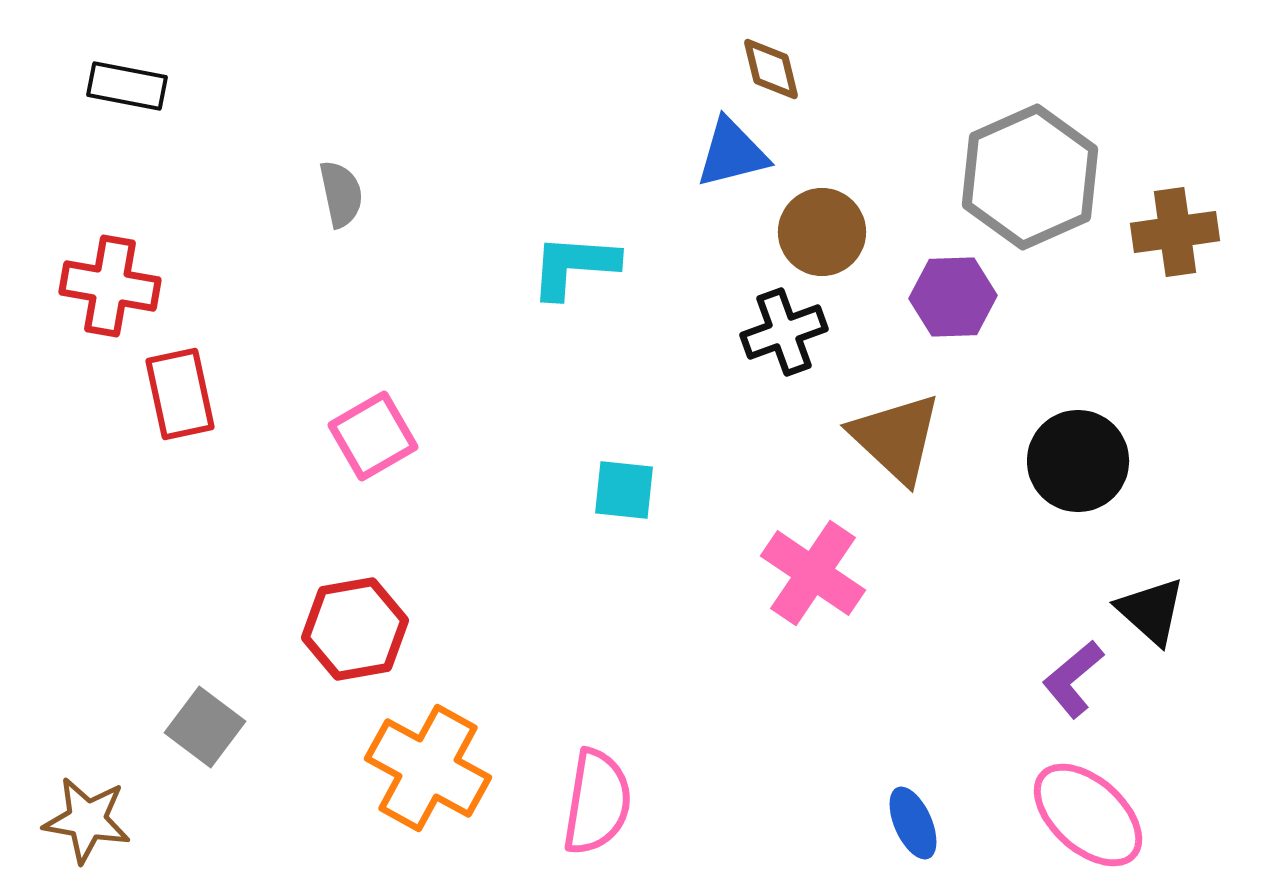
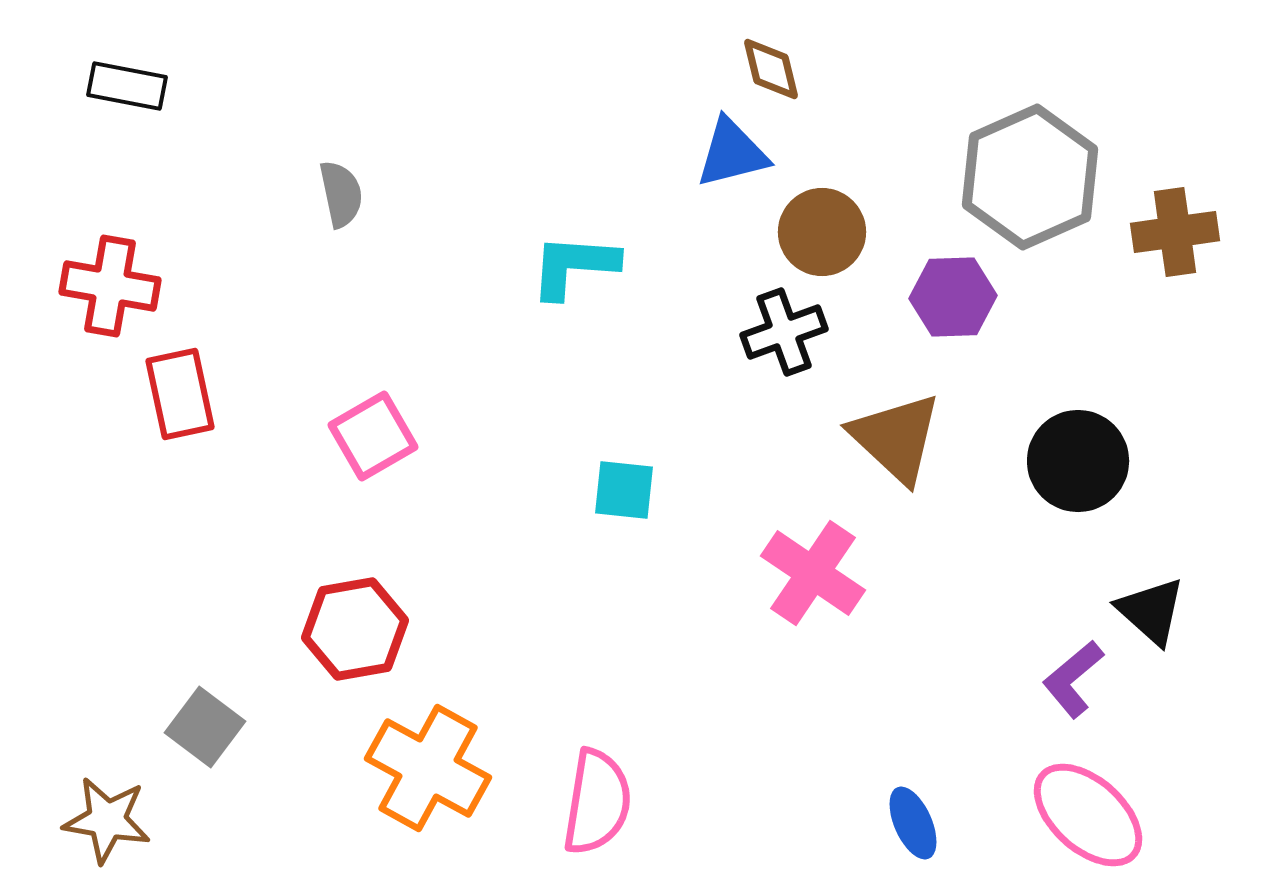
brown star: moved 20 px right
